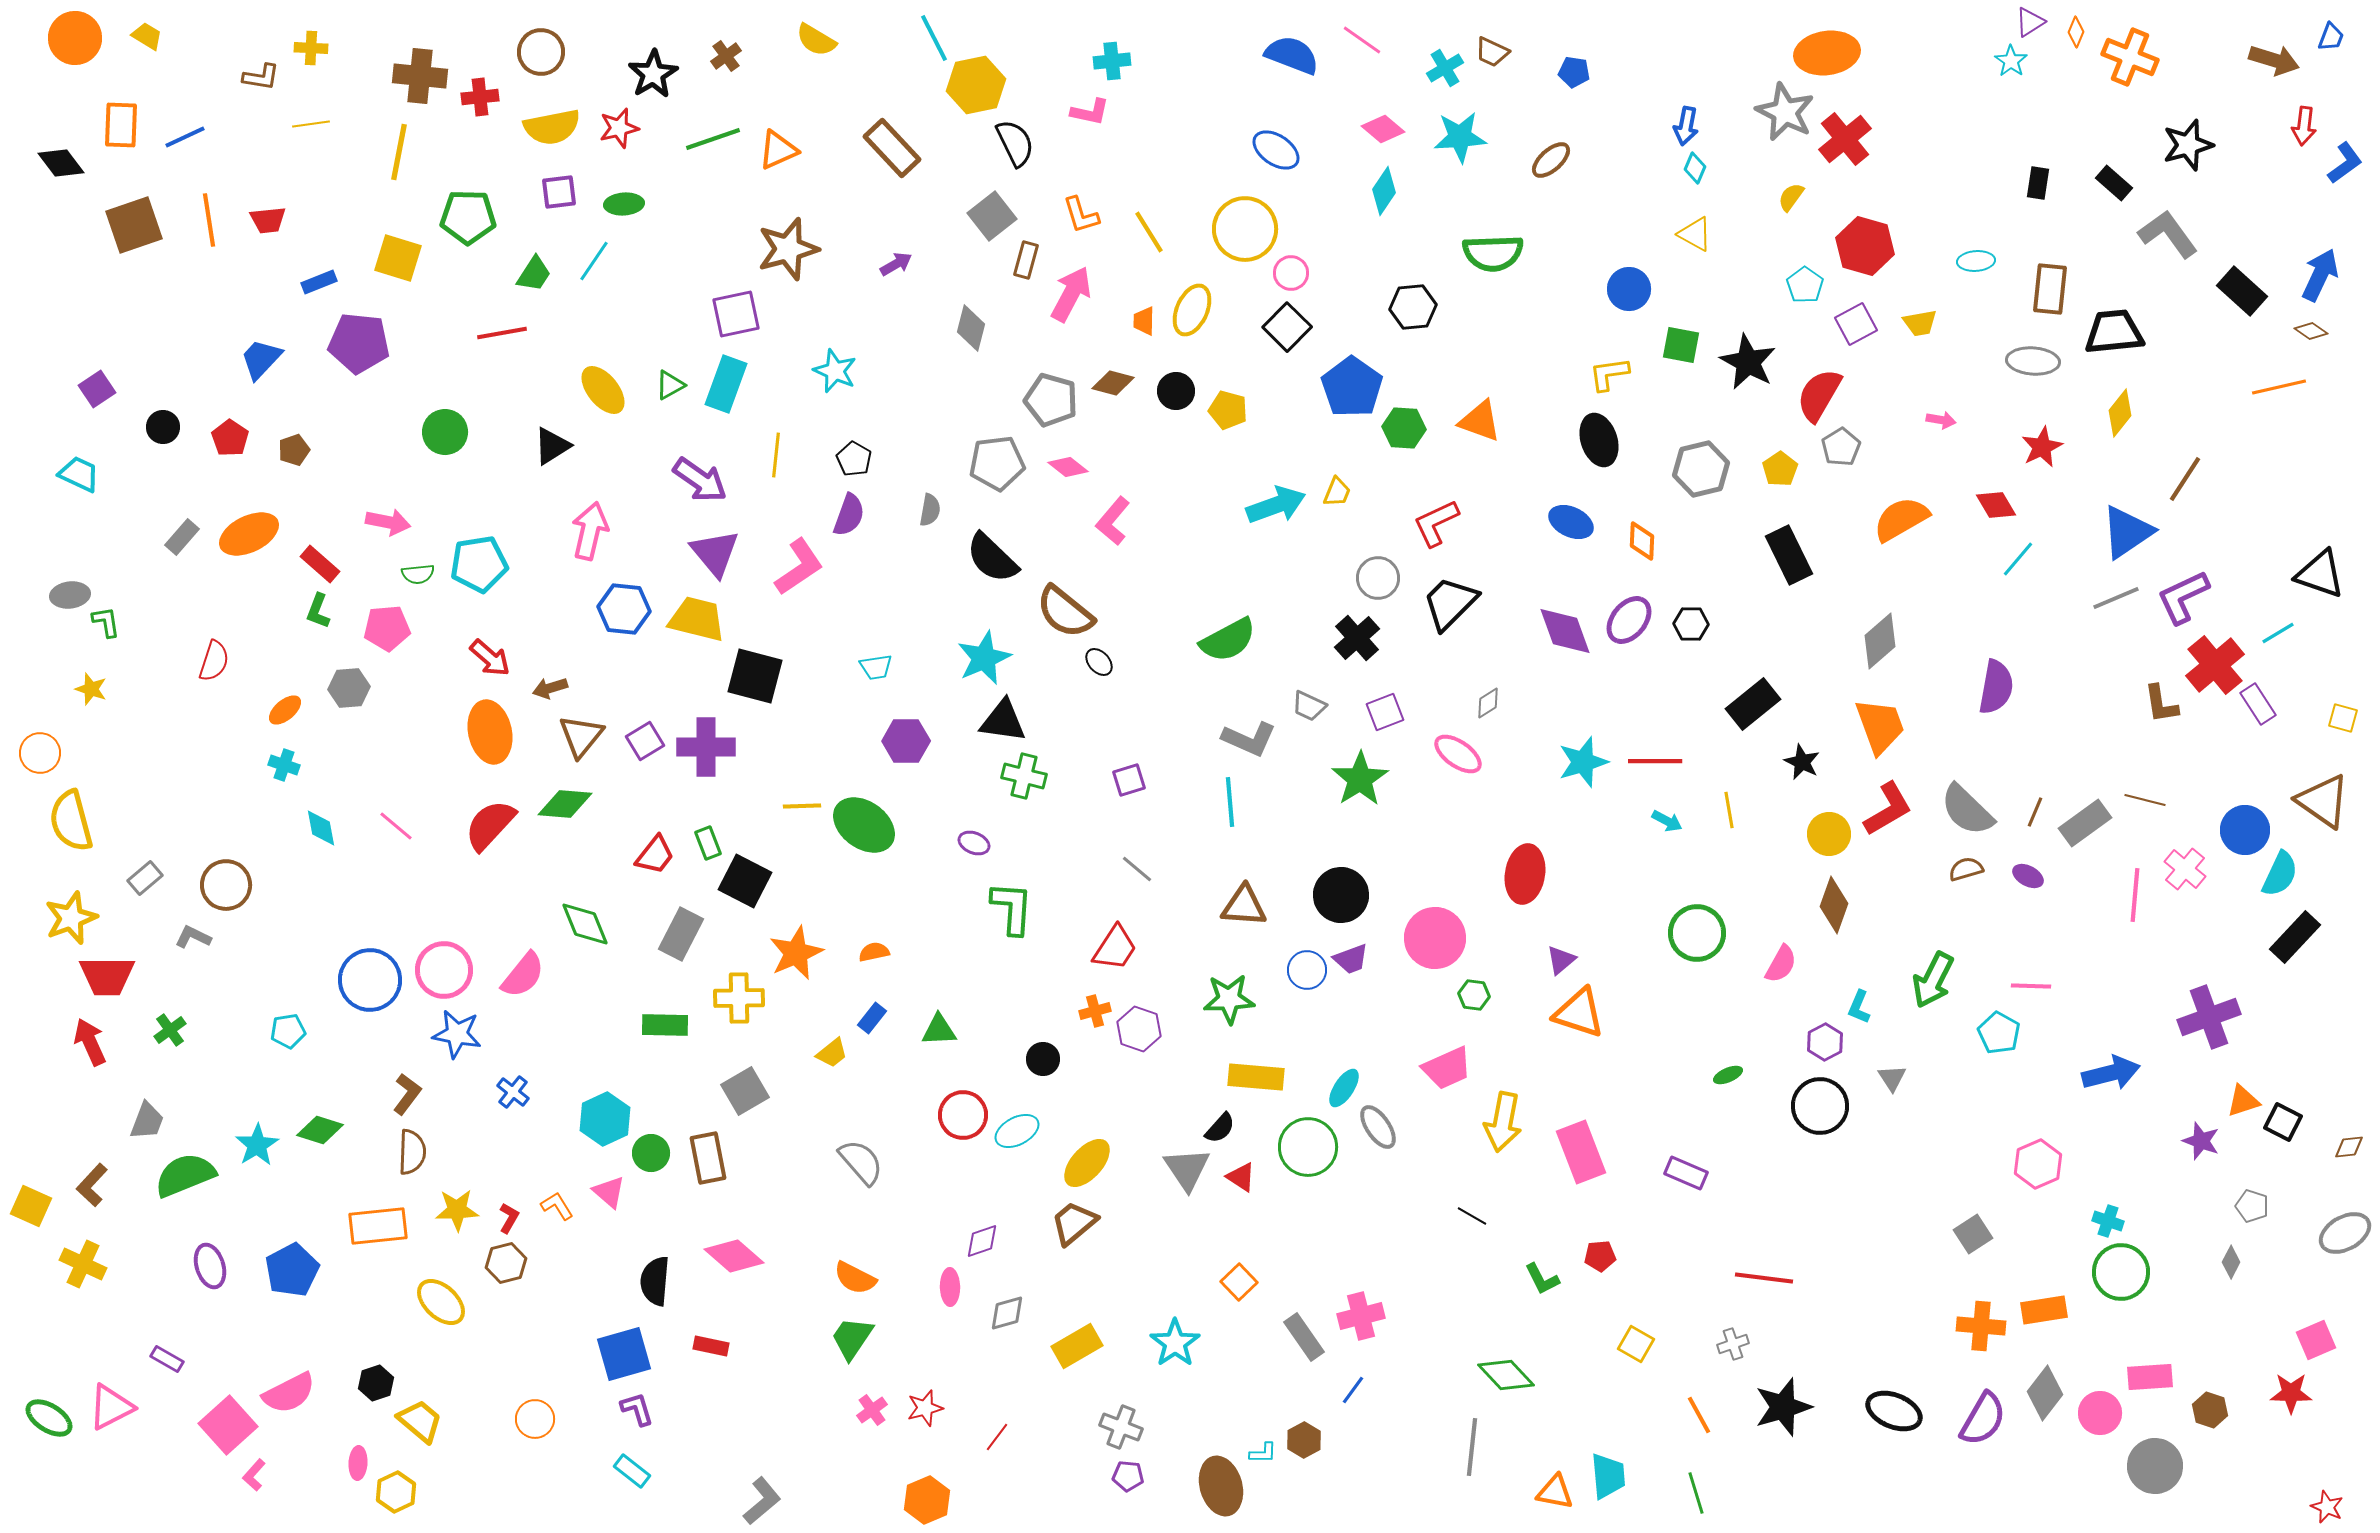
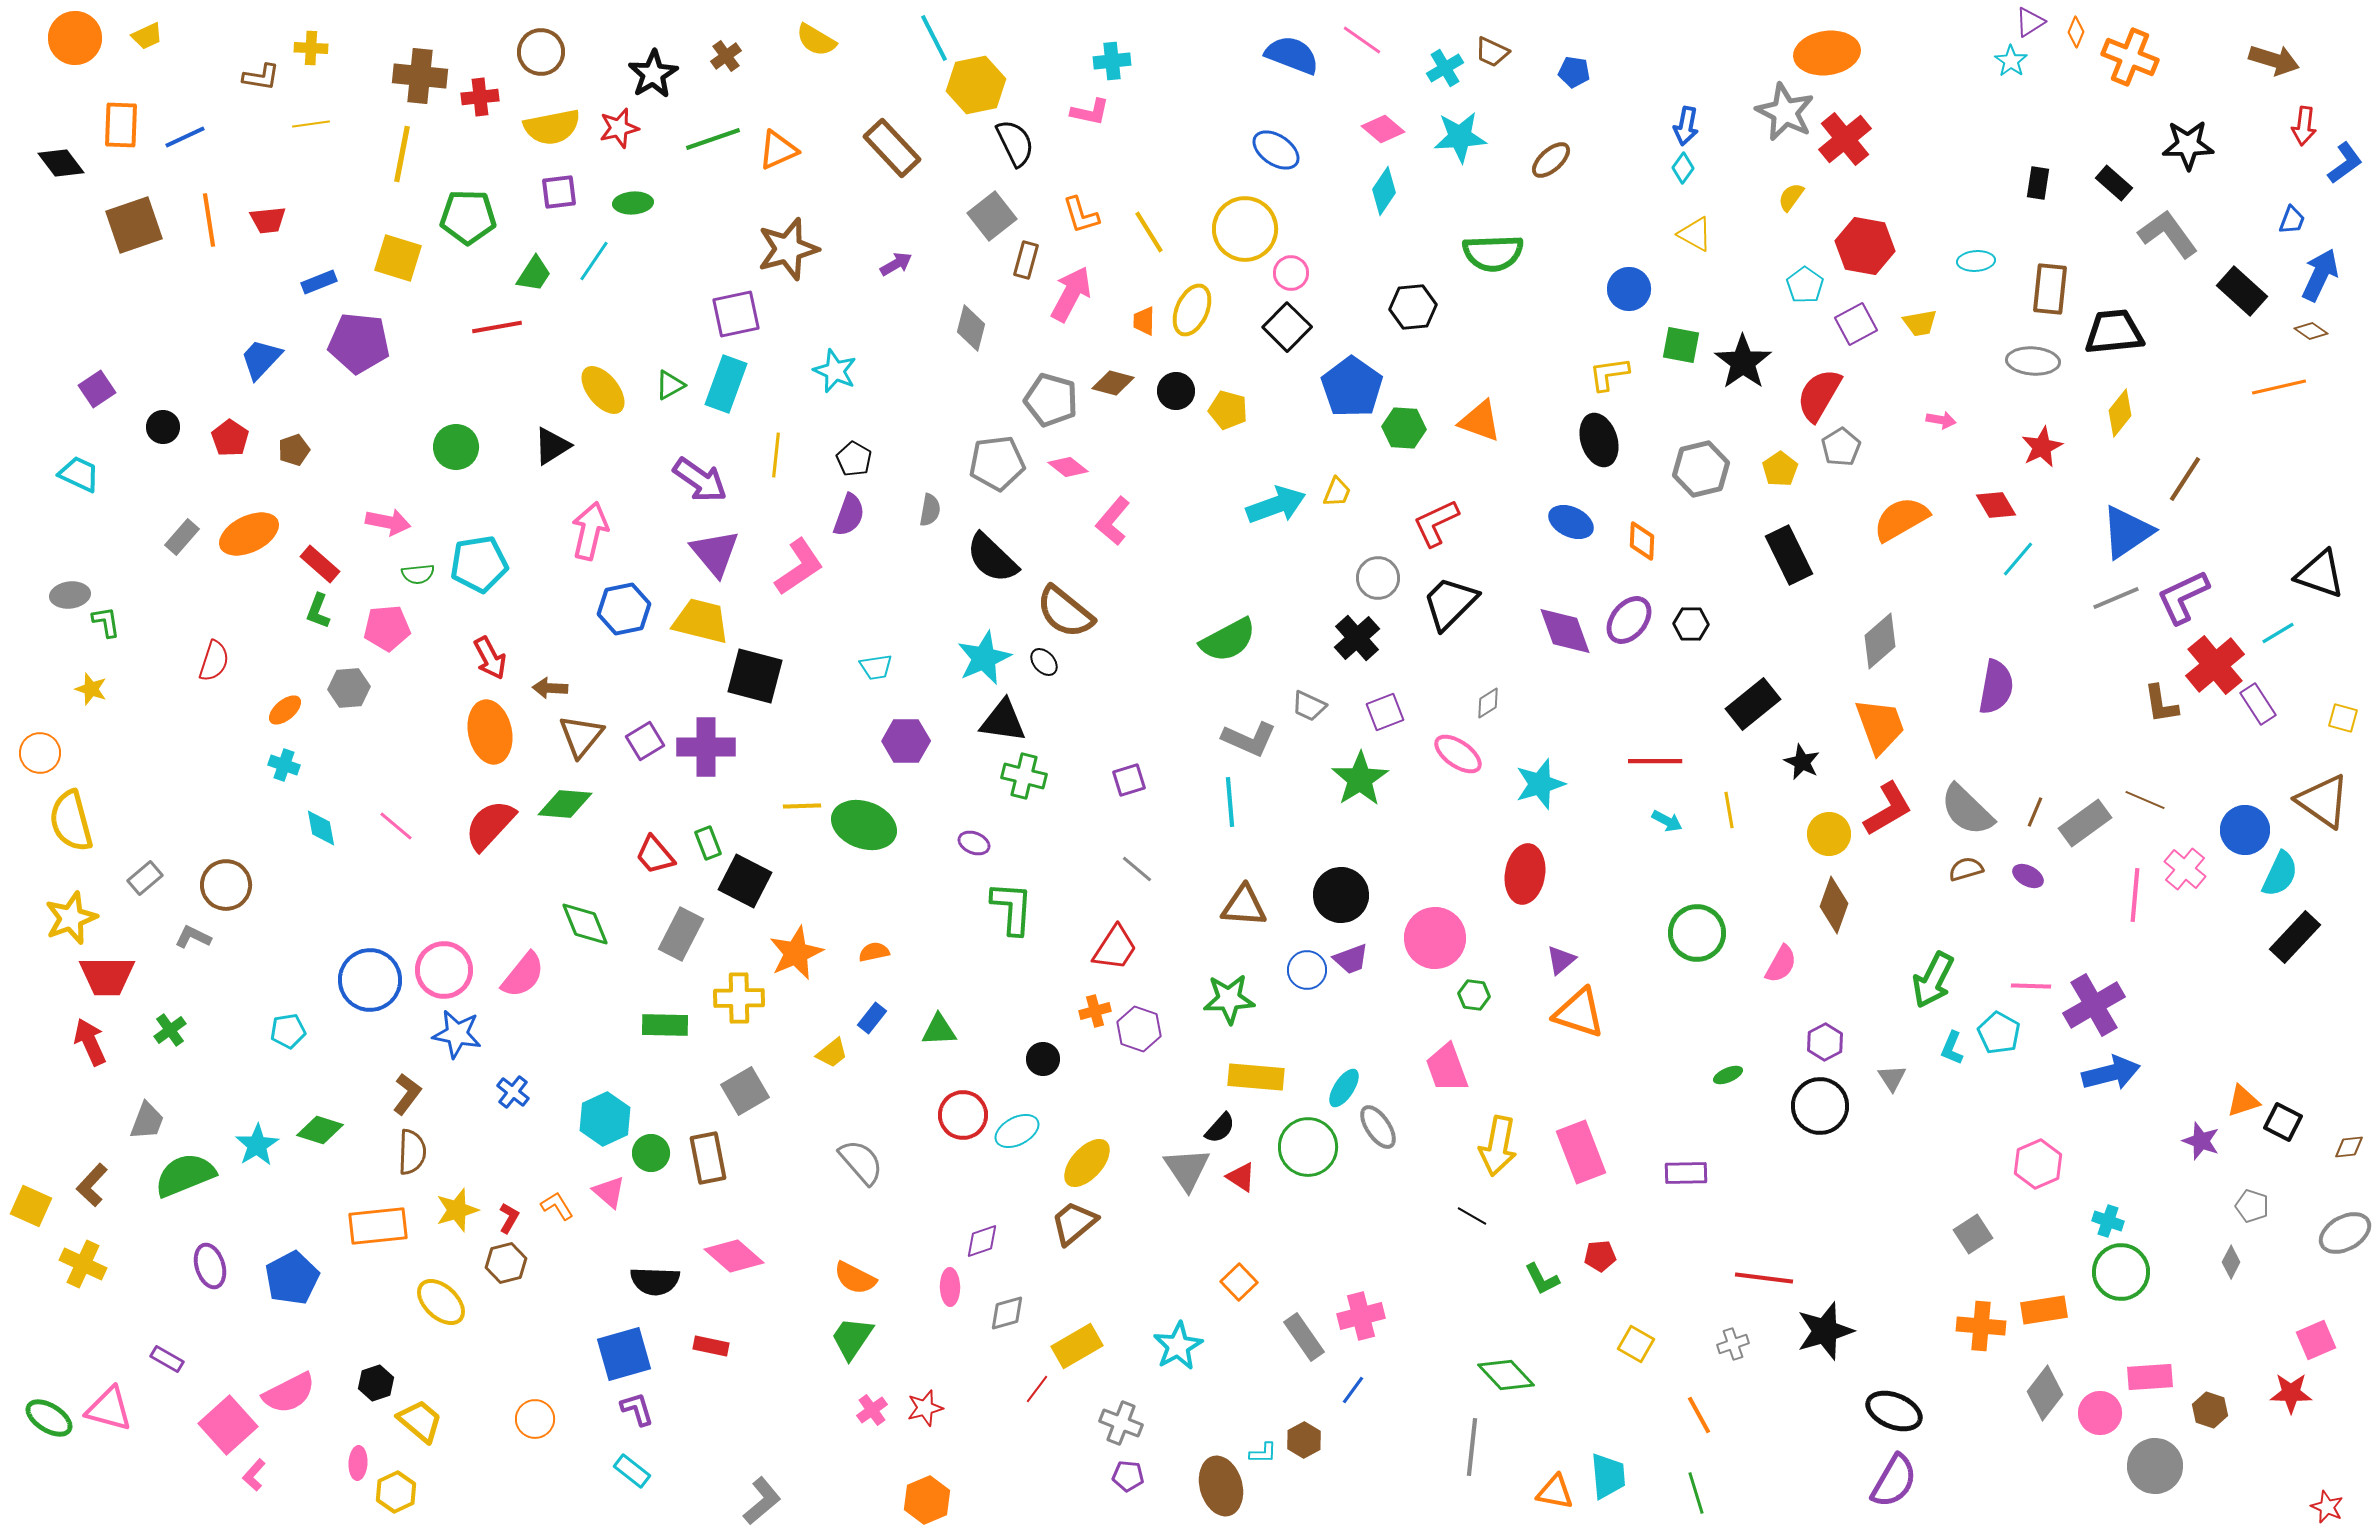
yellow trapezoid at (147, 36): rotated 124 degrees clockwise
blue trapezoid at (2331, 37): moved 39 px left, 183 px down
black star at (2188, 145): rotated 15 degrees clockwise
yellow line at (399, 152): moved 3 px right, 2 px down
cyan diamond at (1695, 168): moved 12 px left; rotated 12 degrees clockwise
green ellipse at (624, 204): moved 9 px right, 1 px up
red hexagon at (1865, 246): rotated 6 degrees counterclockwise
red line at (502, 333): moved 5 px left, 6 px up
black star at (1748, 362): moved 5 px left; rotated 8 degrees clockwise
green circle at (445, 432): moved 11 px right, 15 px down
blue hexagon at (624, 609): rotated 18 degrees counterclockwise
yellow trapezoid at (697, 619): moved 4 px right, 2 px down
red arrow at (490, 658): rotated 21 degrees clockwise
black ellipse at (1099, 662): moved 55 px left
brown arrow at (550, 688): rotated 20 degrees clockwise
cyan star at (1583, 762): moved 43 px left, 22 px down
brown line at (2145, 800): rotated 9 degrees clockwise
green ellipse at (864, 825): rotated 16 degrees counterclockwise
red trapezoid at (655, 855): rotated 102 degrees clockwise
cyan L-shape at (1859, 1007): moved 93 px right, 41 px down
purple cross at (2209, 1017): moved 115 px left, 12 px up; rotated 10 degrees counterclockwise
pink trapezoid at (1447, 1068): rotated 94 degrees clockwise
yellow arrow at (1503, 1122): moved 5 px left, 24 px down
purple rectangle at (1686, 1173): rotated 24 degrees counterclockwise
yellow star at (457, 1210): rotated 15 degrees counterclockwise
blue pentagon at (292, 1270): moved 8 px down
black semicircle at (655, 1281): rotated 93 degrees counterclockwise
cyan star at (1175, 1343): moved 3 px right, 3 px down; rotated 6 degrees clockwise
pink triangle at (111, 1407): moved 2 px left, 2 px down; rotated 42 degrees clockwise
black star at (1783, 1407): moved 42 px right, 76 px up
purple semicircle at (1983, 1419): moved 89 px left, 62 px down
gray cross at (1121, 1427): moved 4 px up
red line at (997, 1437): moved 40 px right, 48 px up
